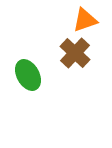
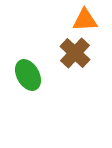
orange triangle: rotated 16 degrees clockwise
